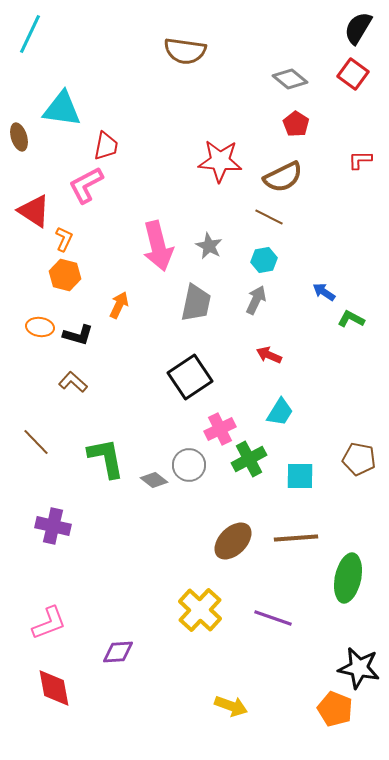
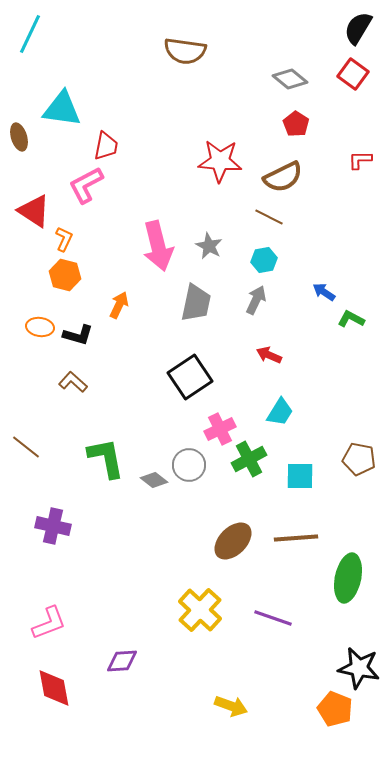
brown line at (36, 442): moved 10 px left, 5 px down; rotated 8 degrees counterclockwise
purple diamond at (118, 652): moved 4 px right, 9 px down
